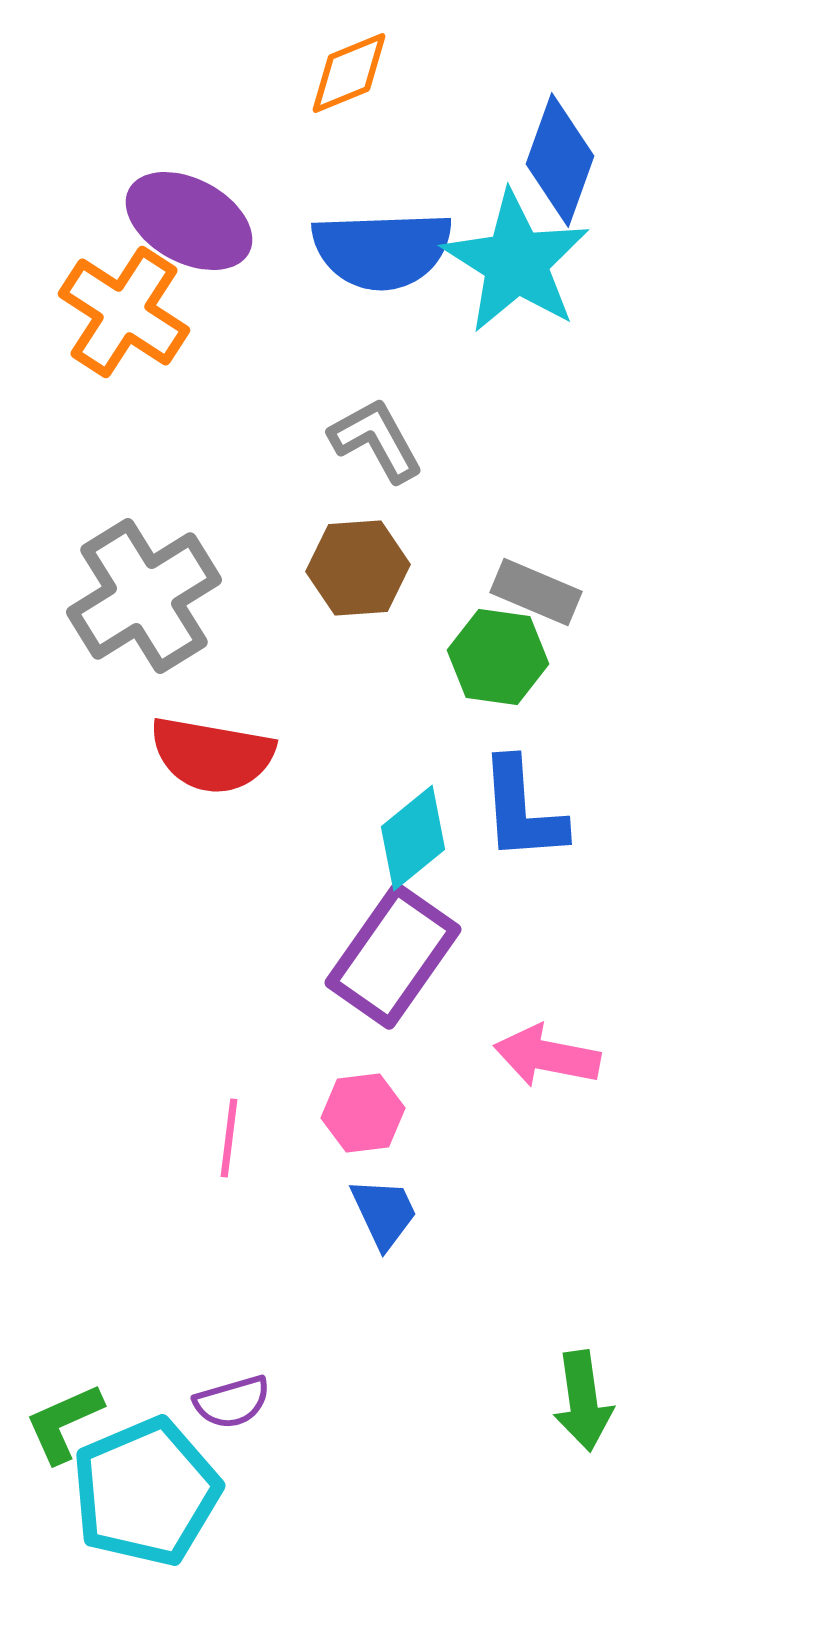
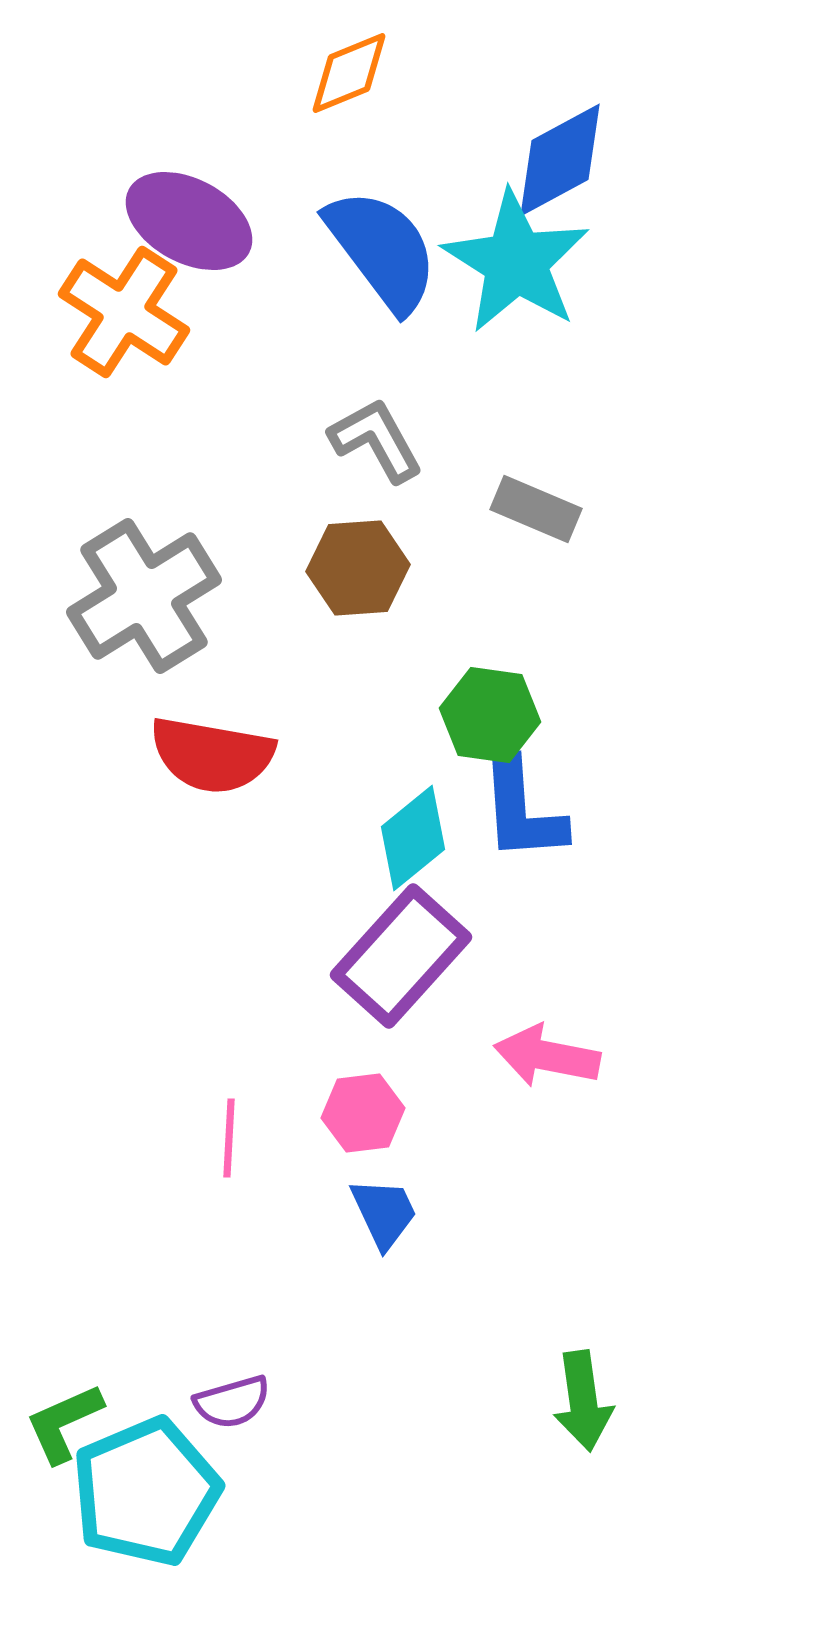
blue diamond: rotated 42 degrees clockwise
blue semicircle: rotated 125 degrees counterclockwise
gray rectangle: moved 83 px up
green hexagon: moved 8 px left, 58 px down
purple rectangle: moved 8 px right; rotated 7 degrees clockwise
pink line: rotated 4 degrees counterclockwise
